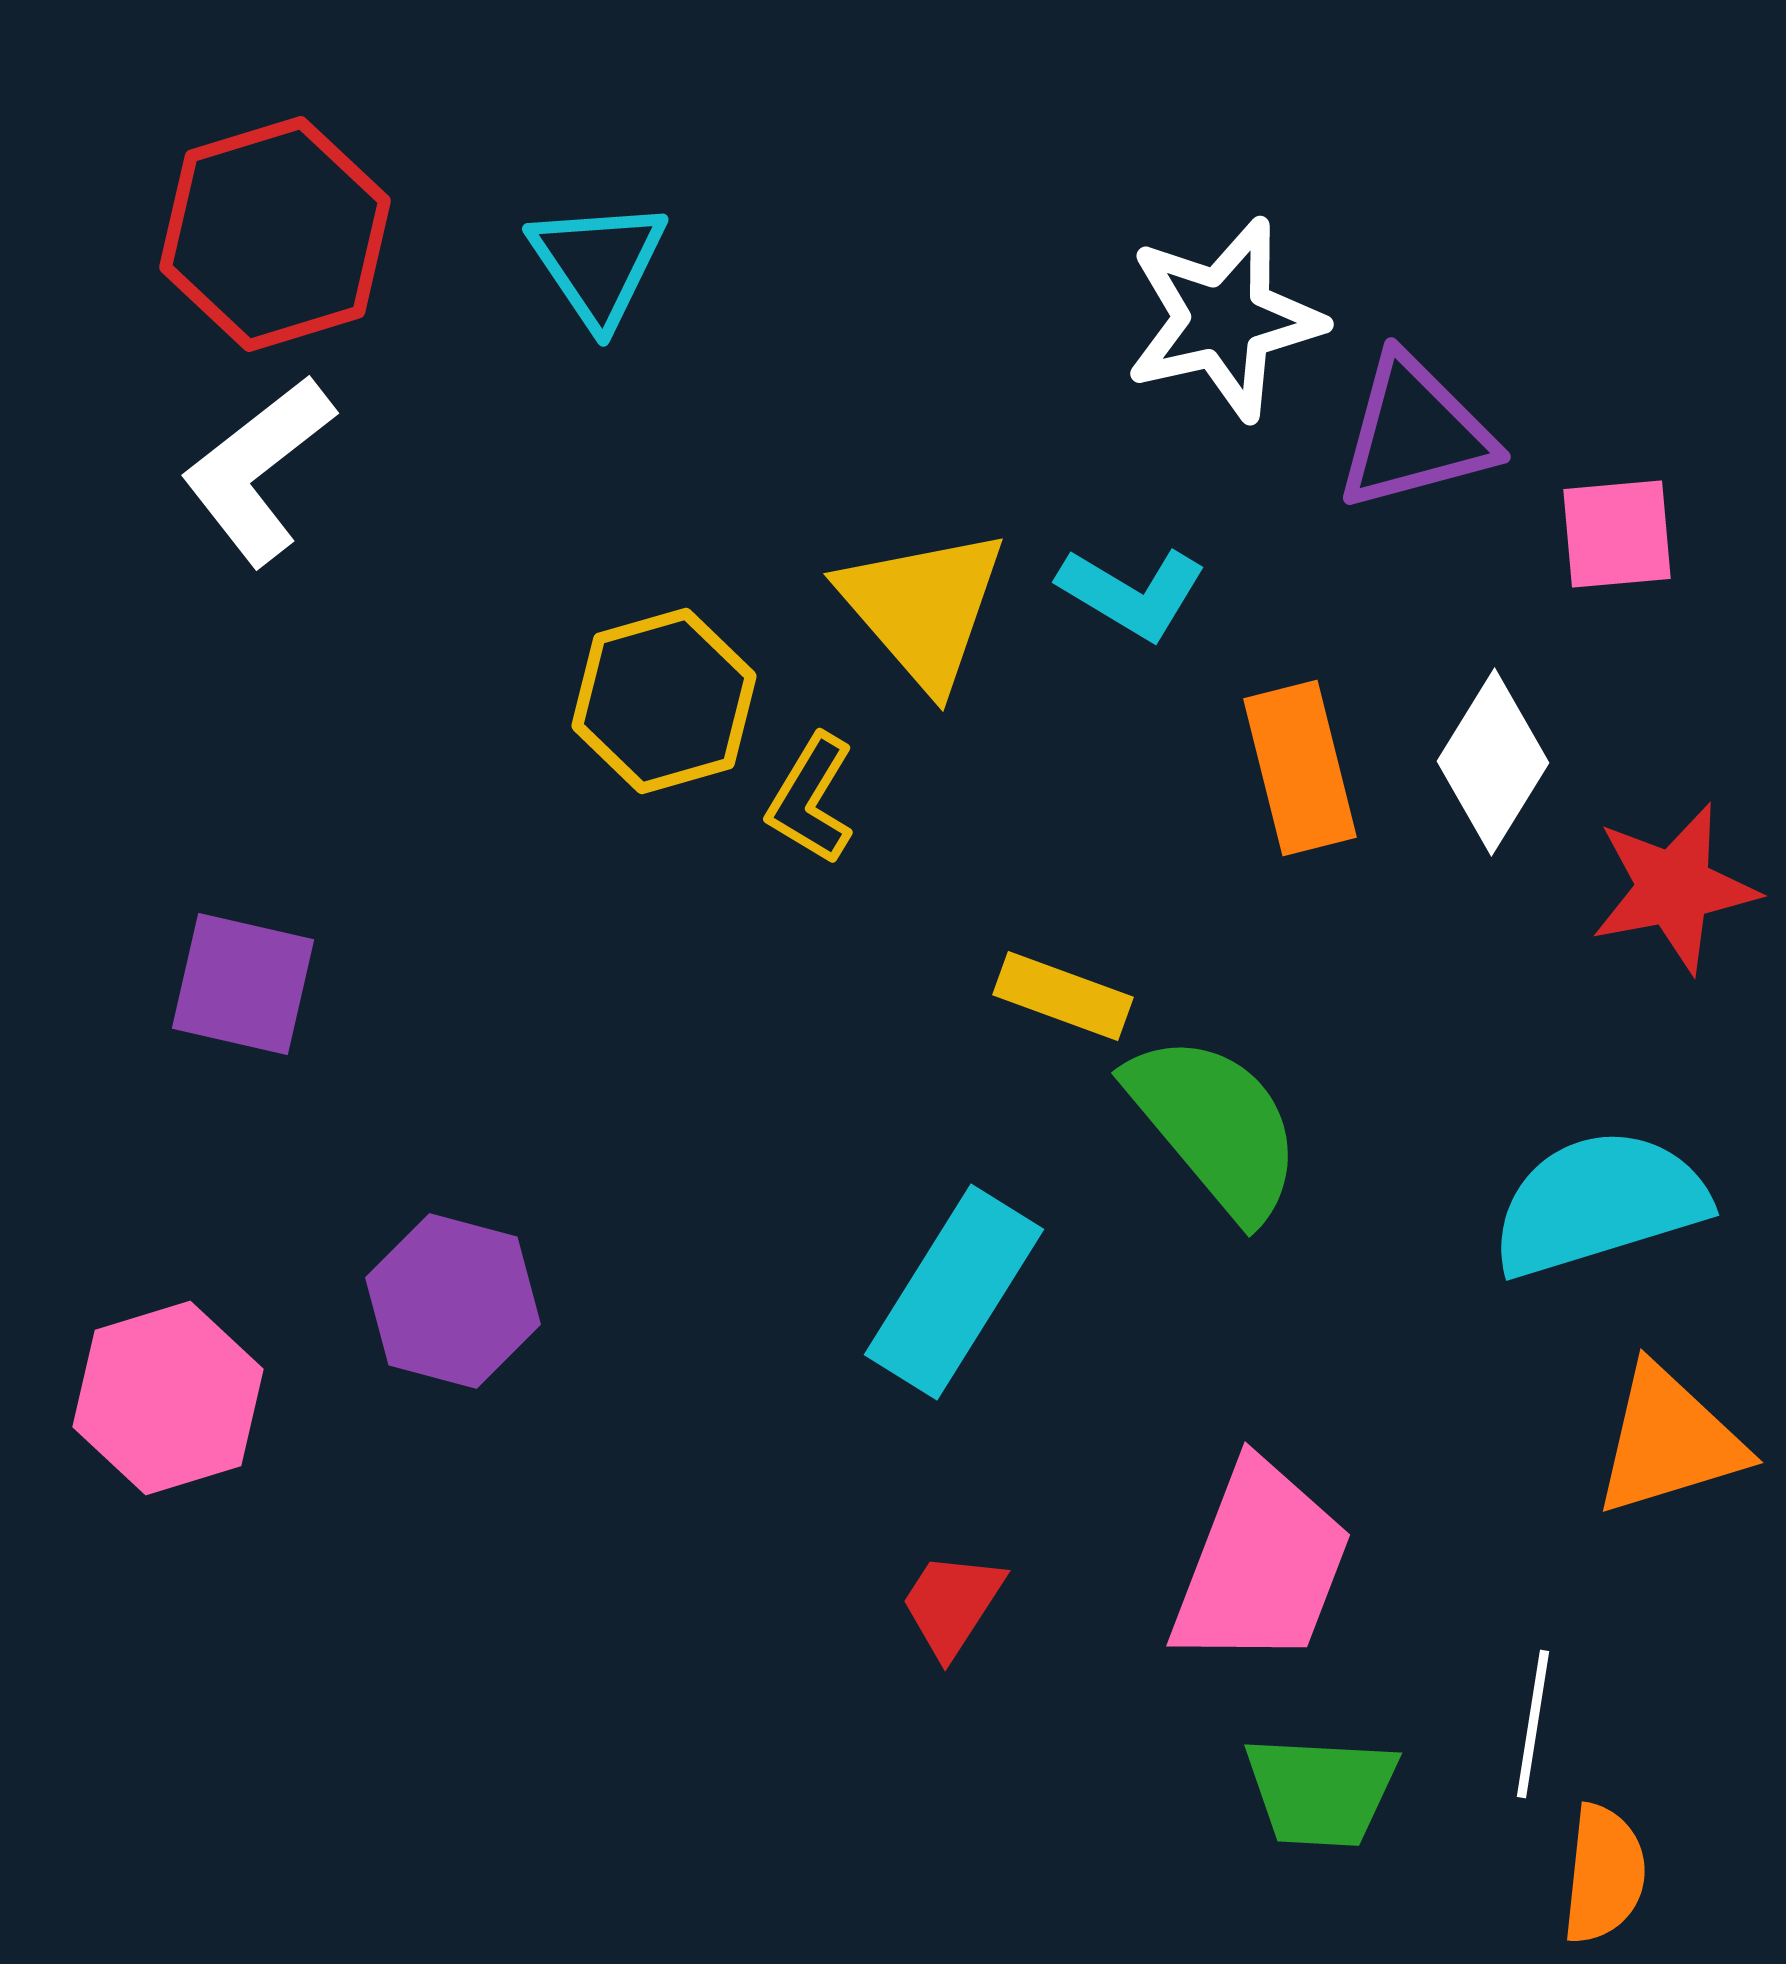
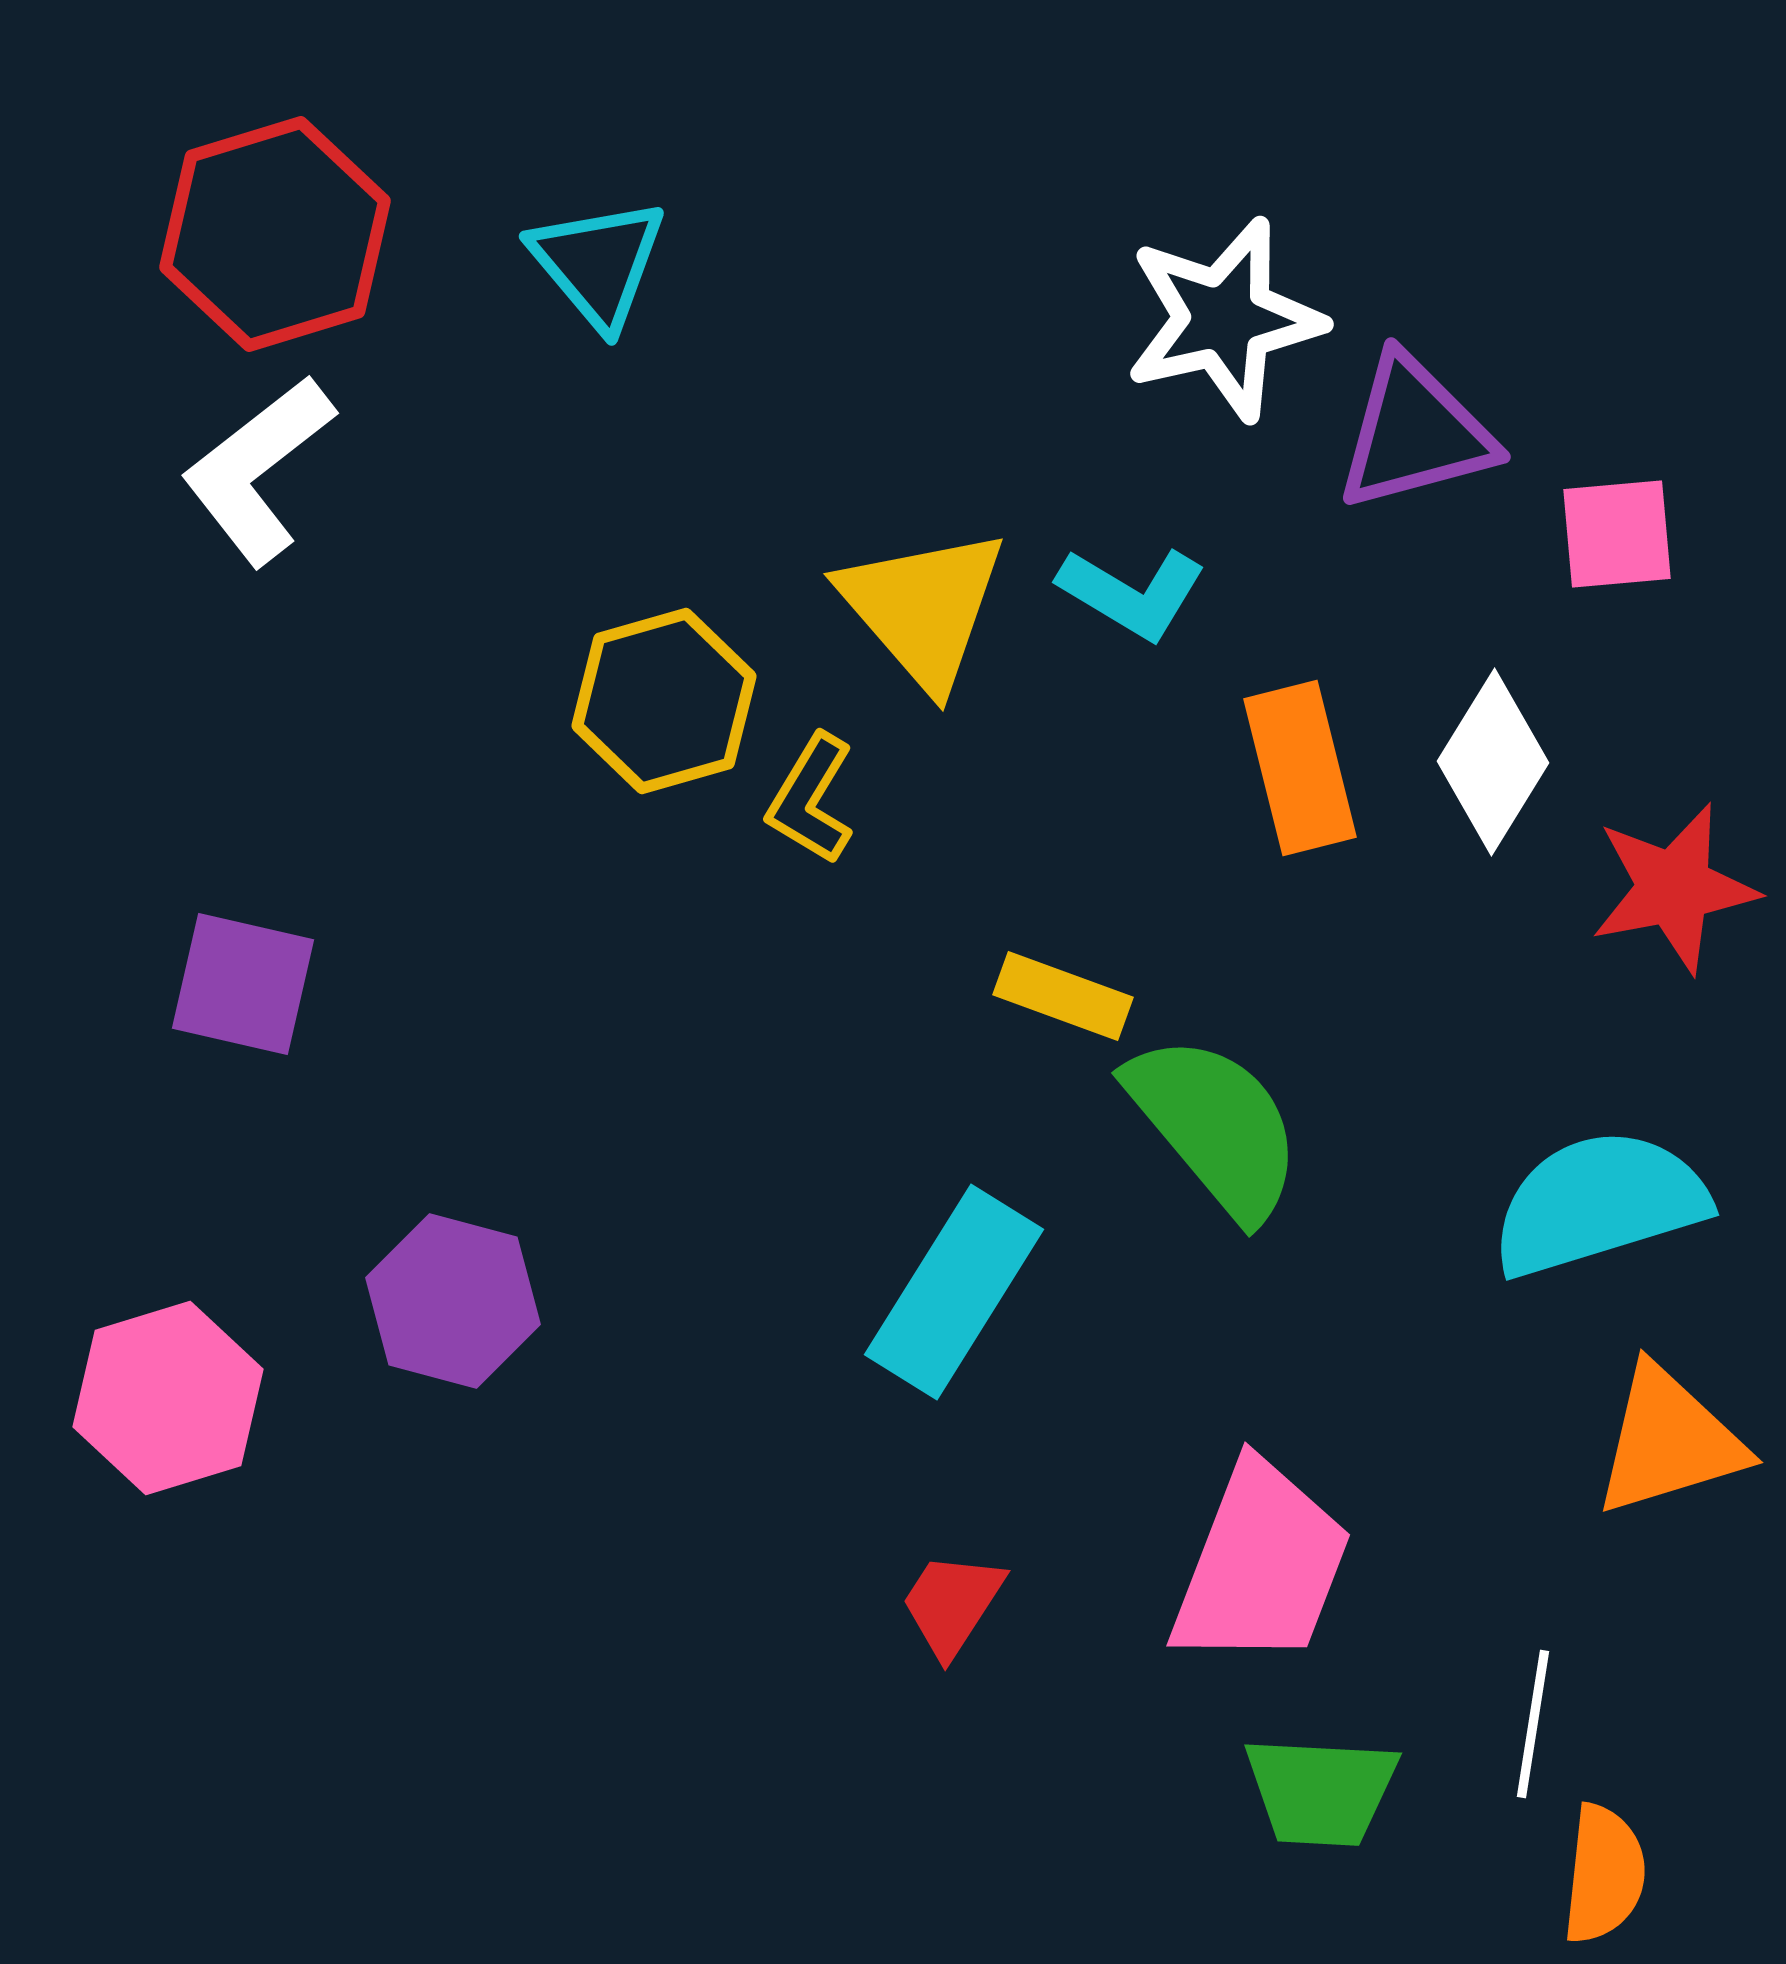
cyan triangle: rotated 6 degrees counterclockwise
